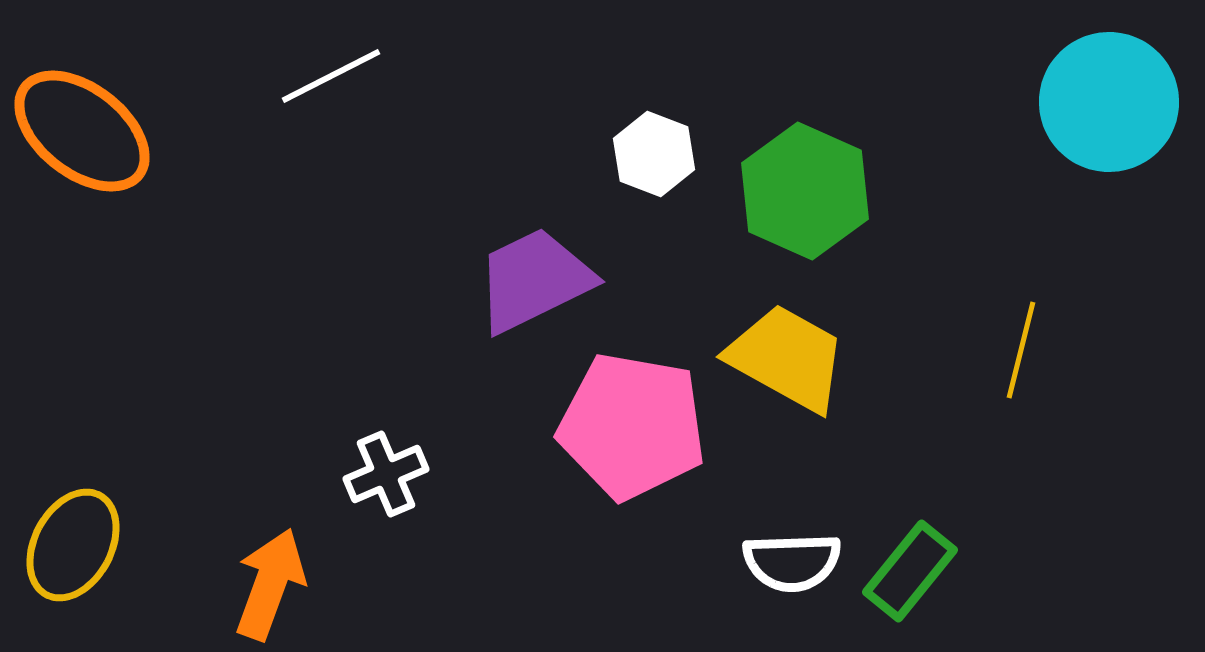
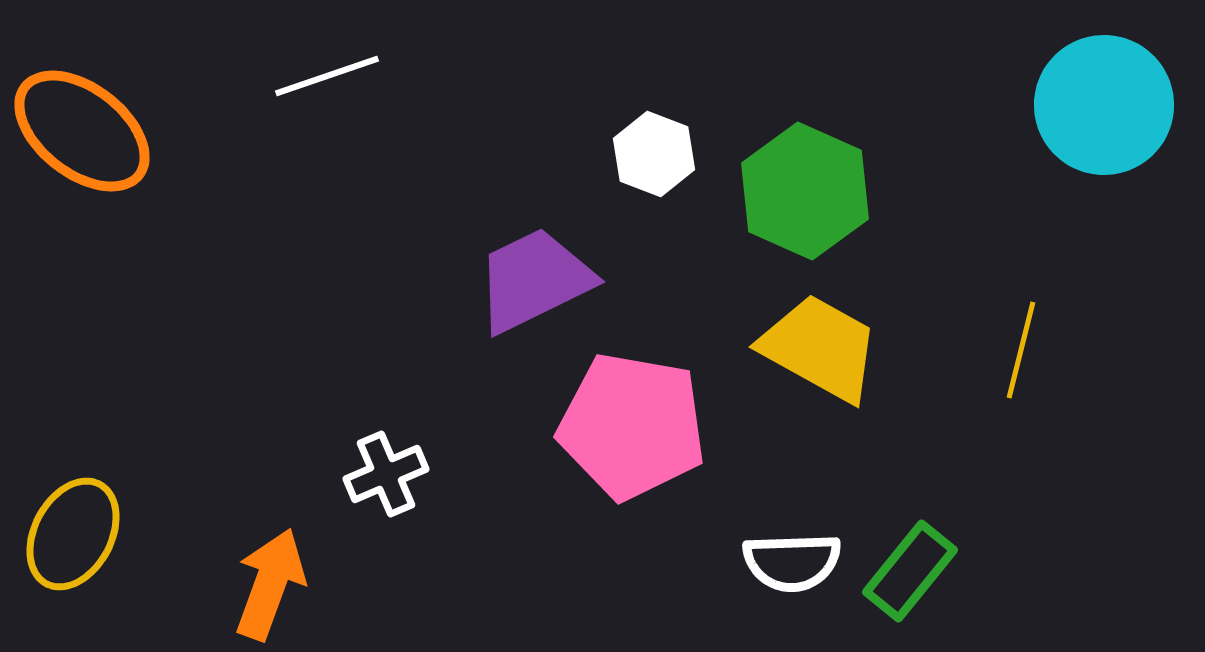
white line: moved 4 px left; rotated 8 degrees clockwise
cyan circle: moved 5 px left, 3 px down
yellow trapezoid: moved 33 px right, 10 px up
yellow ellipse: moved 11 px up
